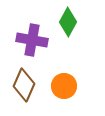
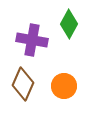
green diamond: moved 1 px right, 2 px down
brown diamond: moved 1 px left, 1 px up
